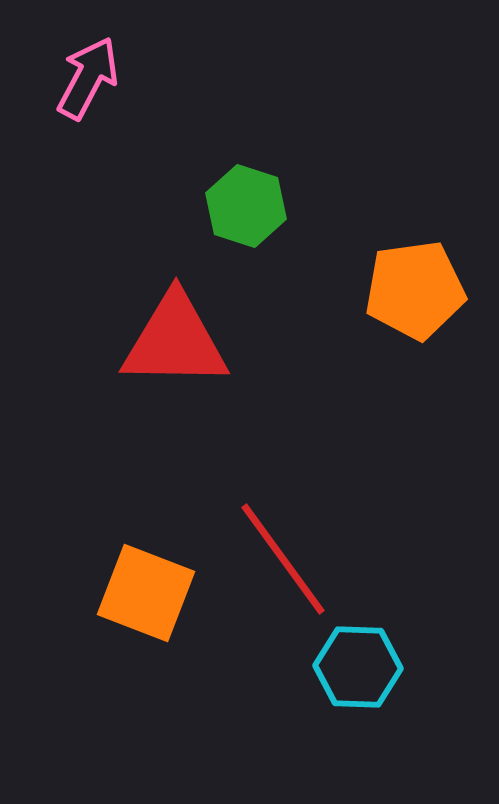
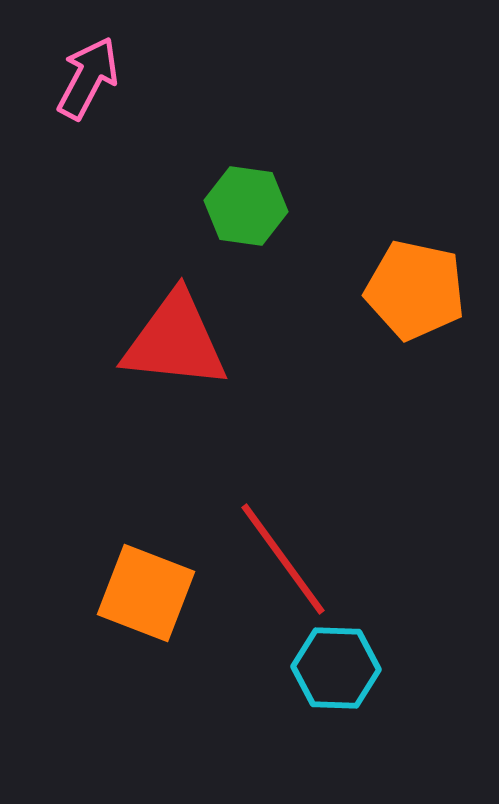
green hexagon: rotated 10 degrees counterclockwise
orange pentagon: rotated 20 degrees clockwise
red triangle: rotated 5 degrees clockwise
cyan hexagon: moved 22 px left, 1 px down
